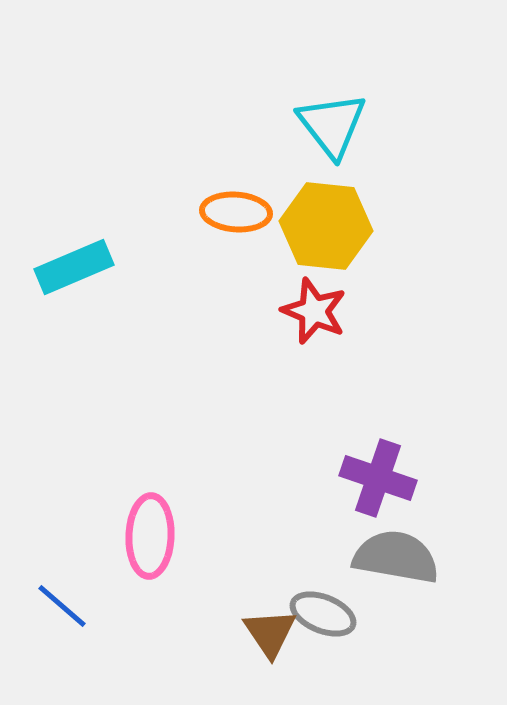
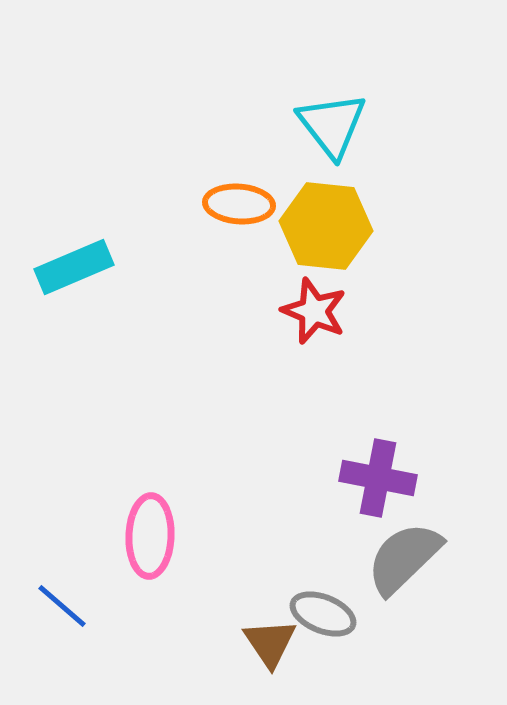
orange ellipse: moved 3 px right, 8 px up
purple cross: rotated 8 degrees counterclockwise
gray semicircle: moved 8 px right, 1 px down; rotated 54 degrees counterclockwise
brown triangle: moved 10 px down
